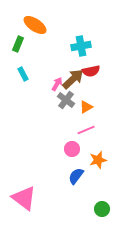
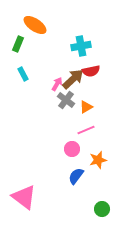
pink triangle: moved 1 px up
